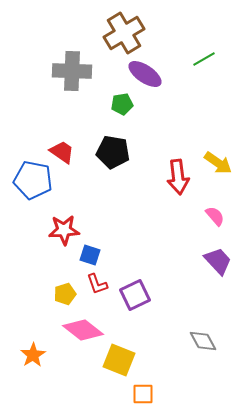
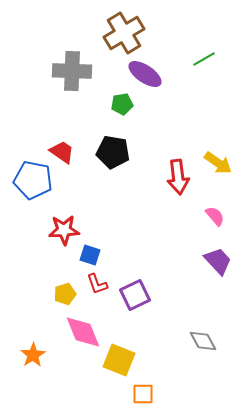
pink diamond: moved 2 px down; rotated 30 degrees clockwise
